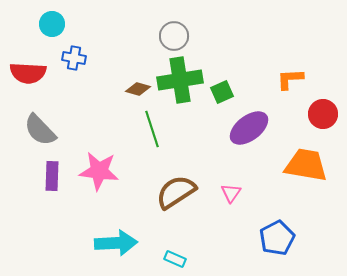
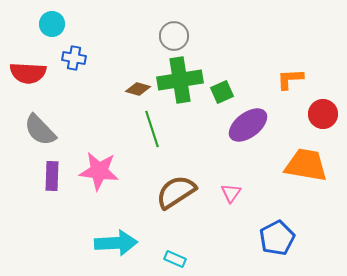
purple ellipse: moved 1 px left, 3 px up
